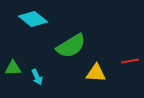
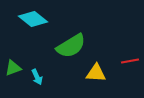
green triangle: rotated 18 degrees counterclockwise
